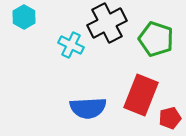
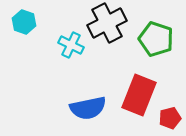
cyan hexagon: moved 5 px down; rotated 10 degrees counterclockwise
red rectangle: moved 2 px left
blue semicircle: rotated 9 degrees counterclockwise
